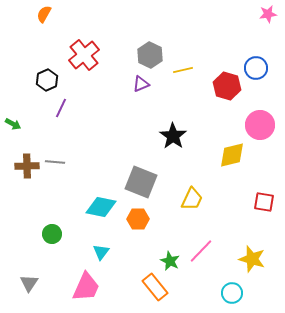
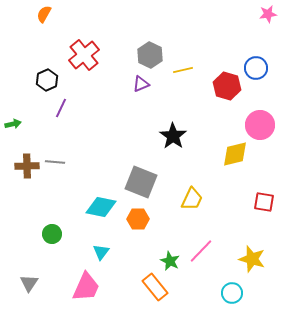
green arrow: rotated 42 degrees counterclockwise
yellow diamond: moved 3 px right, 1 px up
